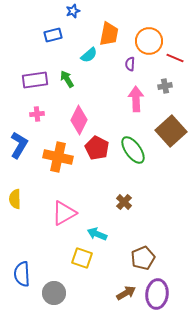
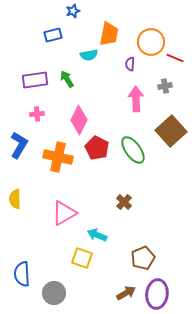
orange circle: moved 2 px right, 1 px down
cyan semicircle: rotated 30 degrees clockwise
cyan arrow: moved 1 px down
